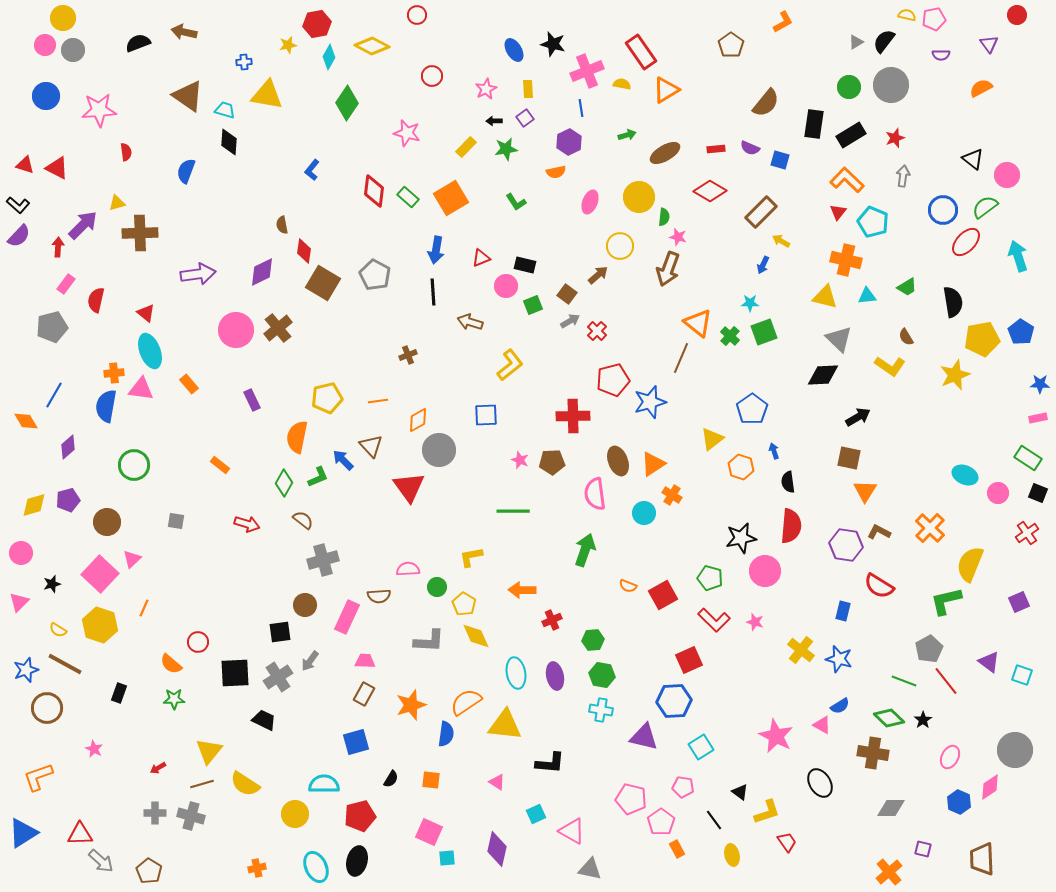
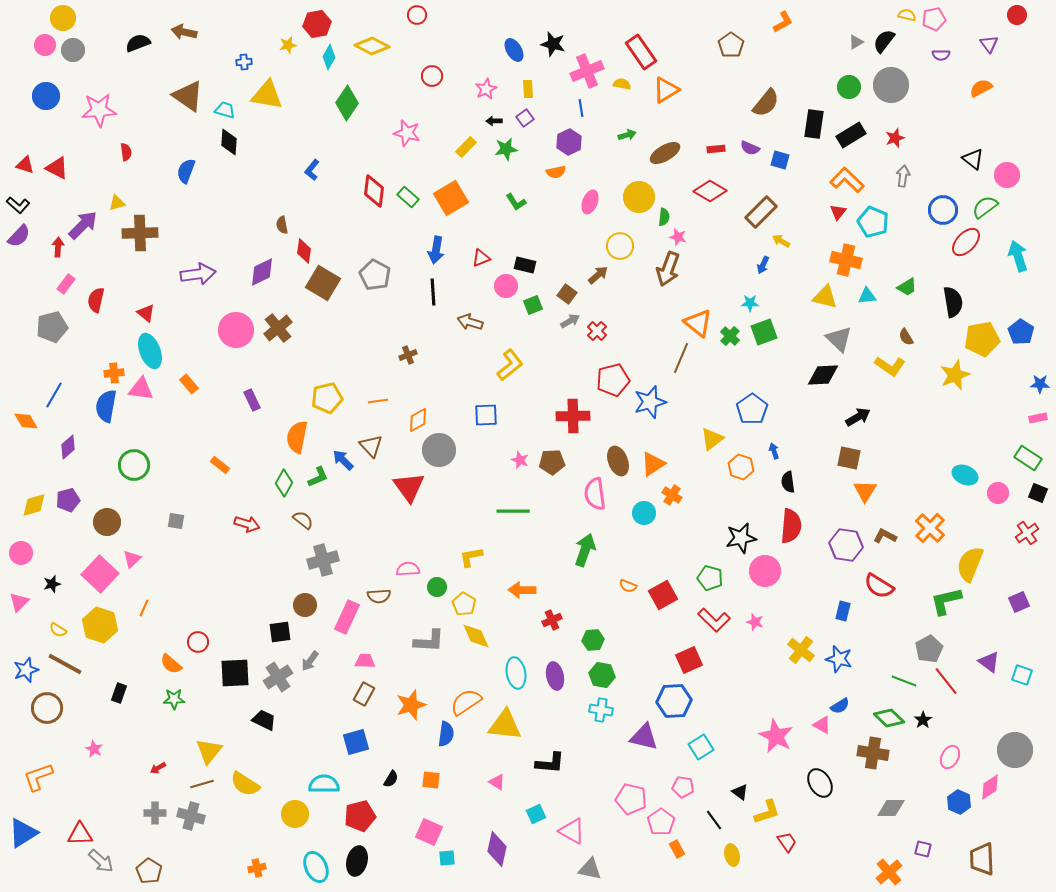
brown L-shape at (879, 532): moved 6 px right, 4 px down
